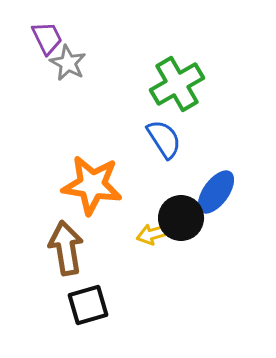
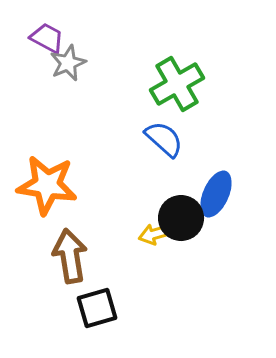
purple trapezoid: rotated 36 degrees counterclockwise
gray star: rotated 21 degrees clockwise
blue semicircle: rotated 15 degrees counterclockwise
orange star: moved 45 px left
blue ellipse: moved 2 px down; rotated 12 degrees counterclockwise
yellow arrow: moved 2 px right
brown arrow: moved 4 px right, 8 px down
black square: moved 9 px right, 3 px down
